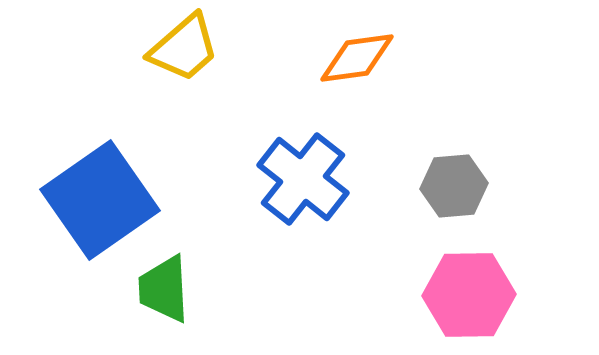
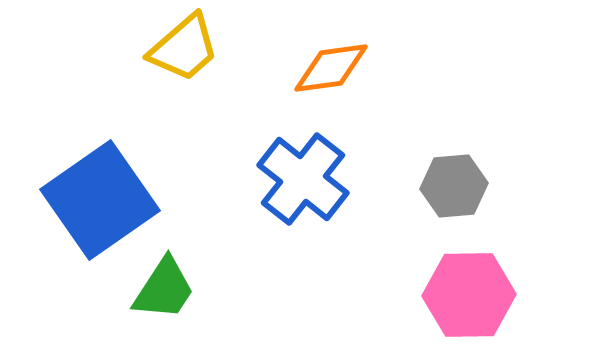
orange diamond: moved 26 px left, 10 px down
green trapezoid: rotated 144 degrees counterclockwise
